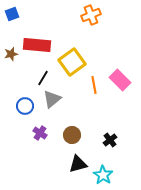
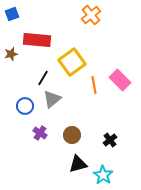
orange cross: rotated 18 degrees counterclockwise
red rectangle: moved 5 px up
